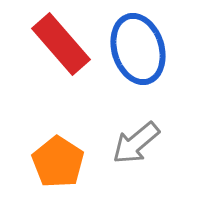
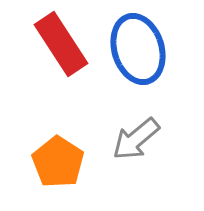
red rectangle: rotated 8 degrees clockwise
gray arrow: moved 4 px up
